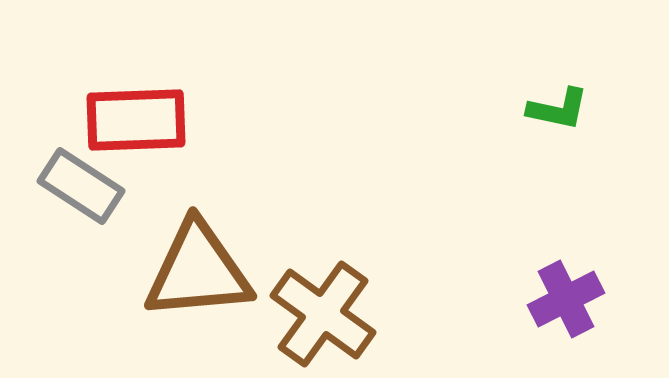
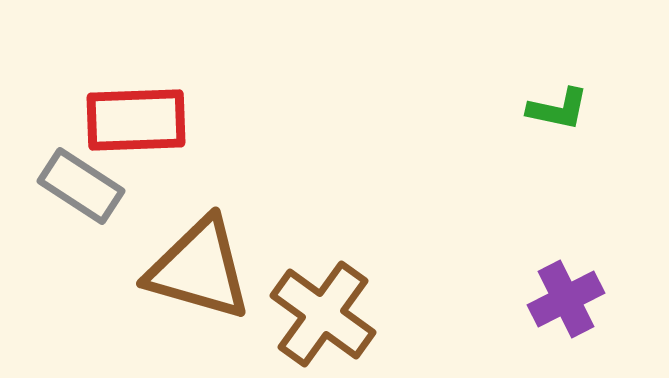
brown triangle: moved 1 px right, 2 px up; rotated 21 degrees clockwise
